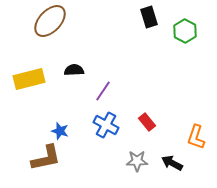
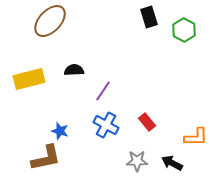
green hexagon: moved 1 px left, 1 px up
orange L-shape: rotated 110 degrees counterclockwise
